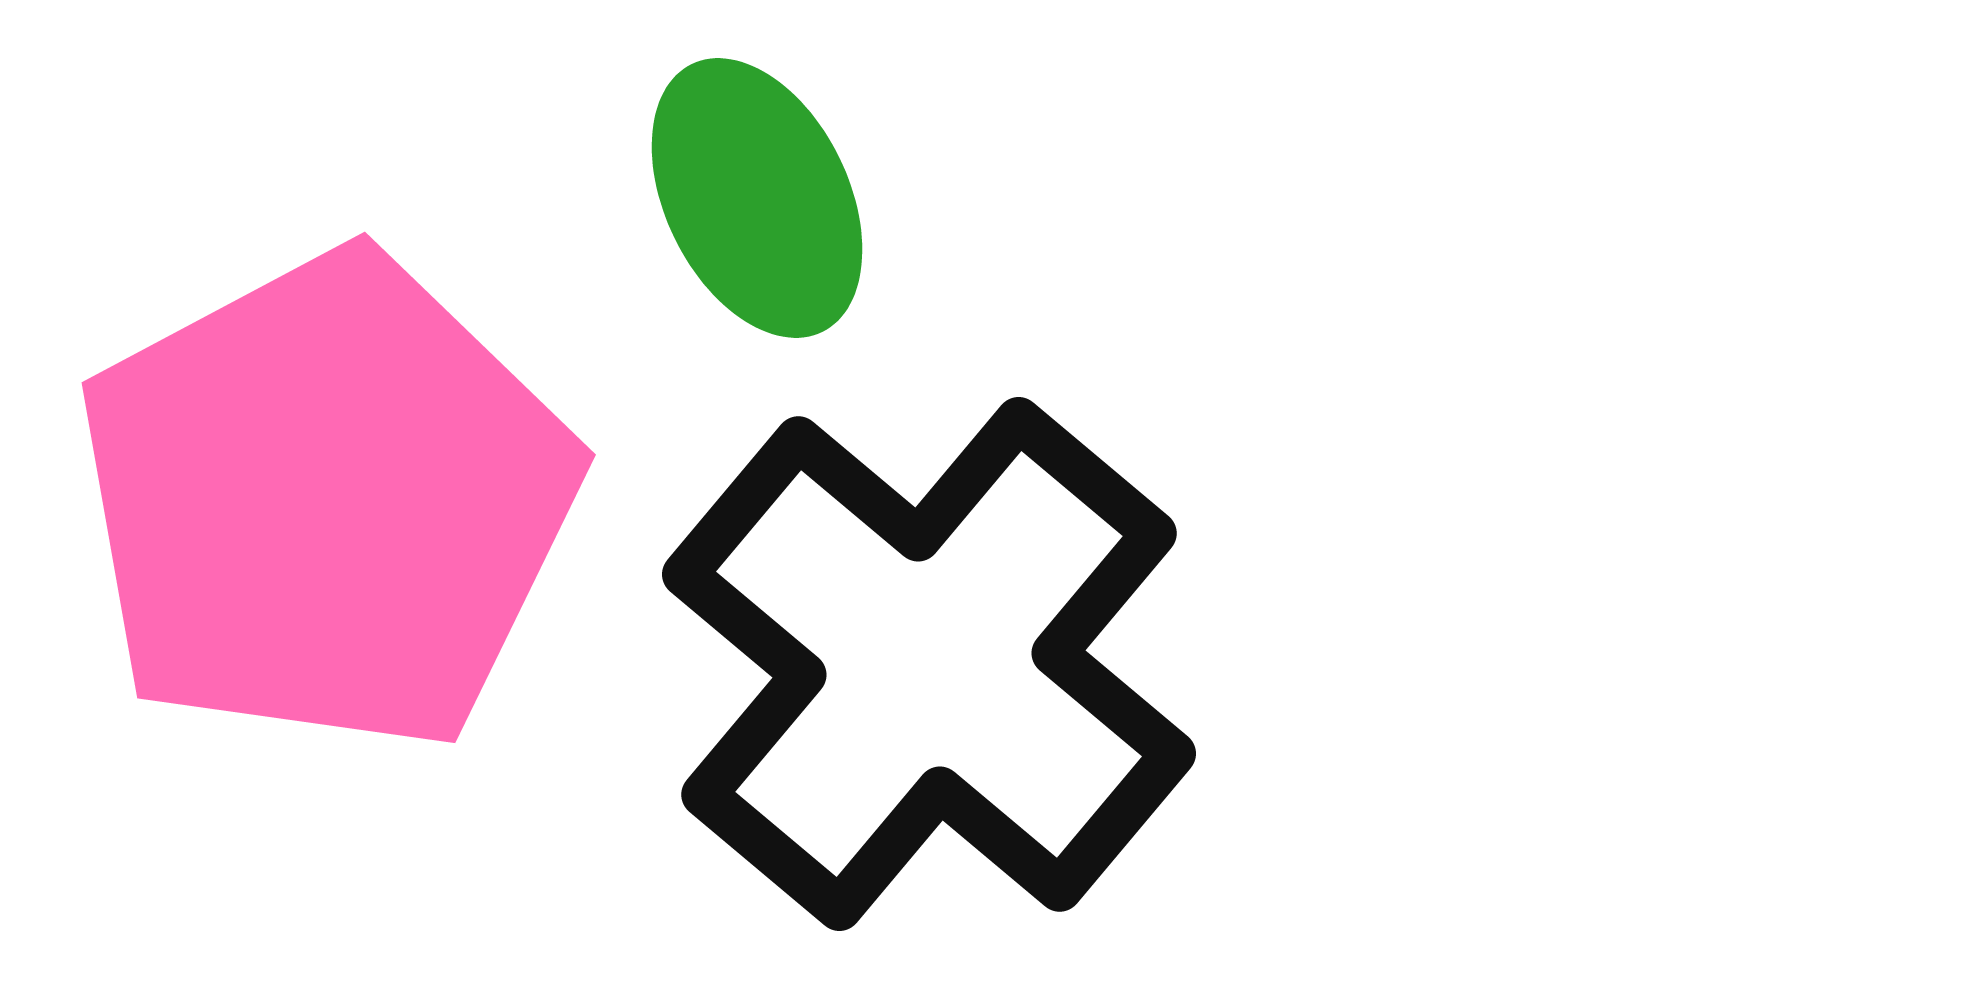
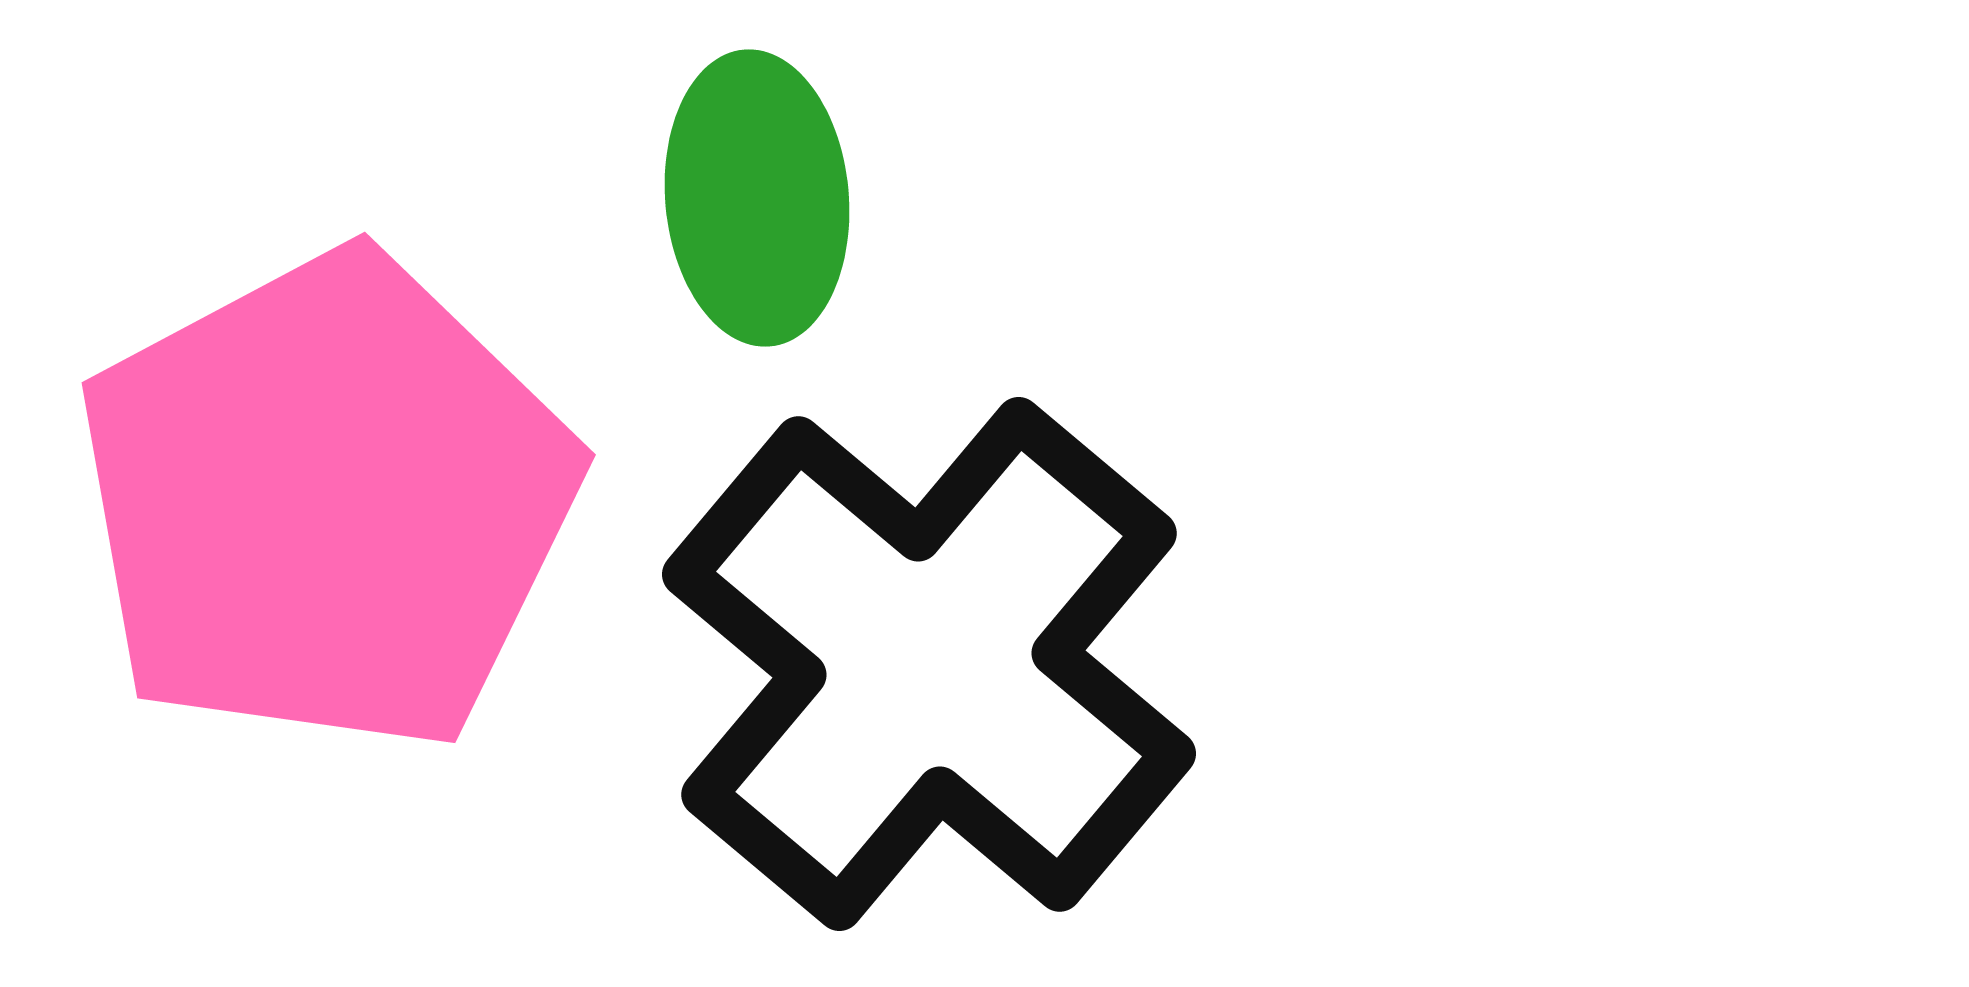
green ellipse: rotated 21 degrees clockwise
